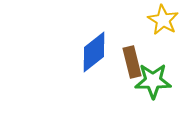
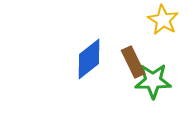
blue diamond: moved 5 px left, 7 px down
brown rectangle: moved 1 px right; rotated 12 degrees counterclockwise
